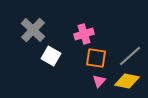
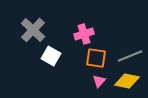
gray line: rotated 20 degrees clockwise
